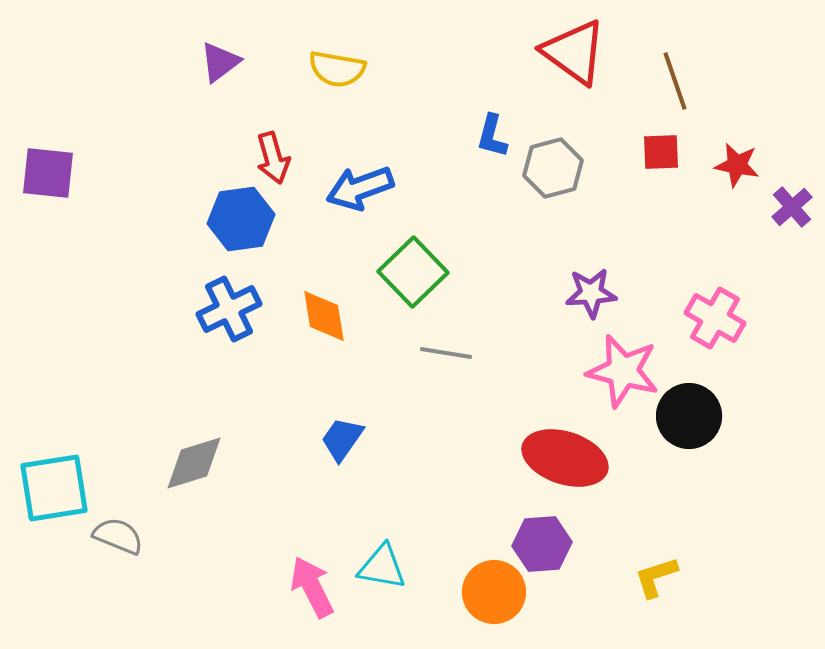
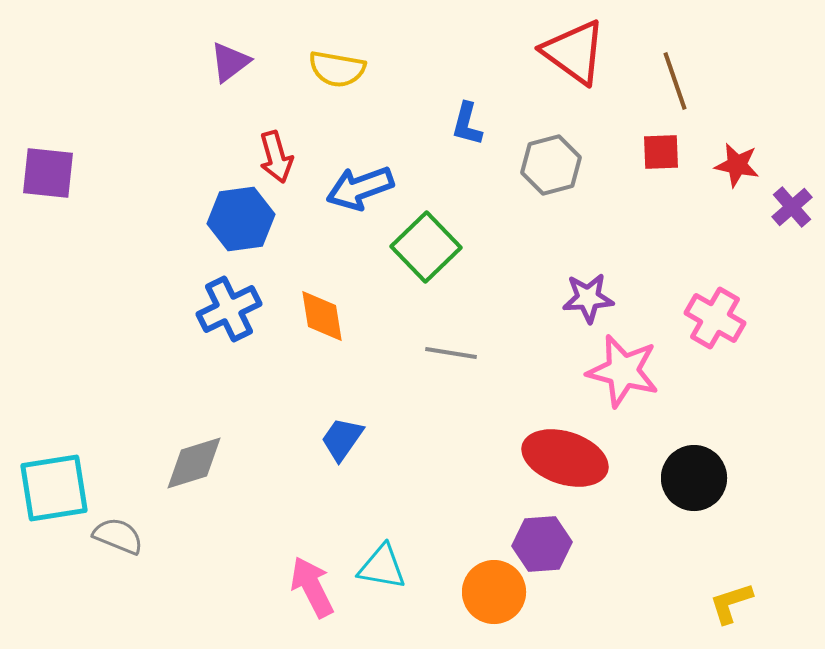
purple triangle: moved 10 px right
blue L-shape: moved 25 px left, 12 px up
red arrow: moved 3 px right, 1 px up
gray hexagon: moved 2 px left, 3 px up
green square: moved 13 px right, 25 px up
purple star: moved 3 px left, 5 px down
orange diamond: moved 2 px left
gray line: moved 5 px right
black circle: moved 5 px right, 62 px down
yellow L-shape: moved 75 px right, 26 px down
